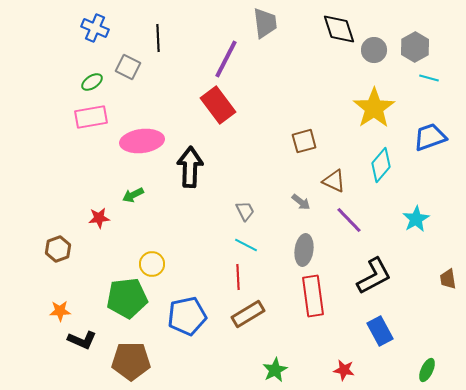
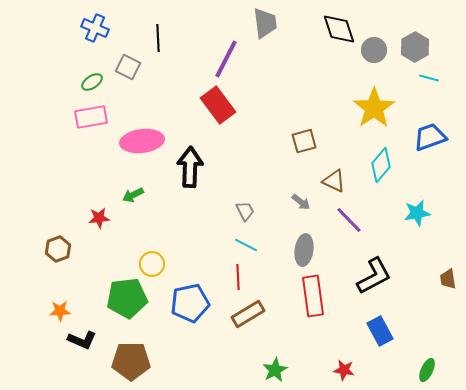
cyan star at (416, 219): moved 1 px right, 6 px up; rotated 20 degrees clockwise
blue pentagon at (187, 316): moved 3 px right, 13 px up
